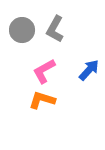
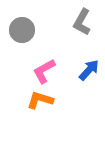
gray L-shape: moved 27 px right, 7 px up
orange L-shape: moved 2 px left
